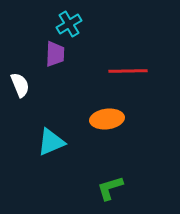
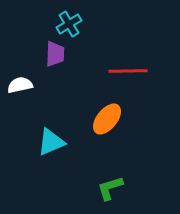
white semicircle: rotated 80 degrees counterclockwise
orange ellipse: rotated 44 degrees counterclockwise
